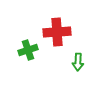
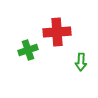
green arrow: moved 3 px right
